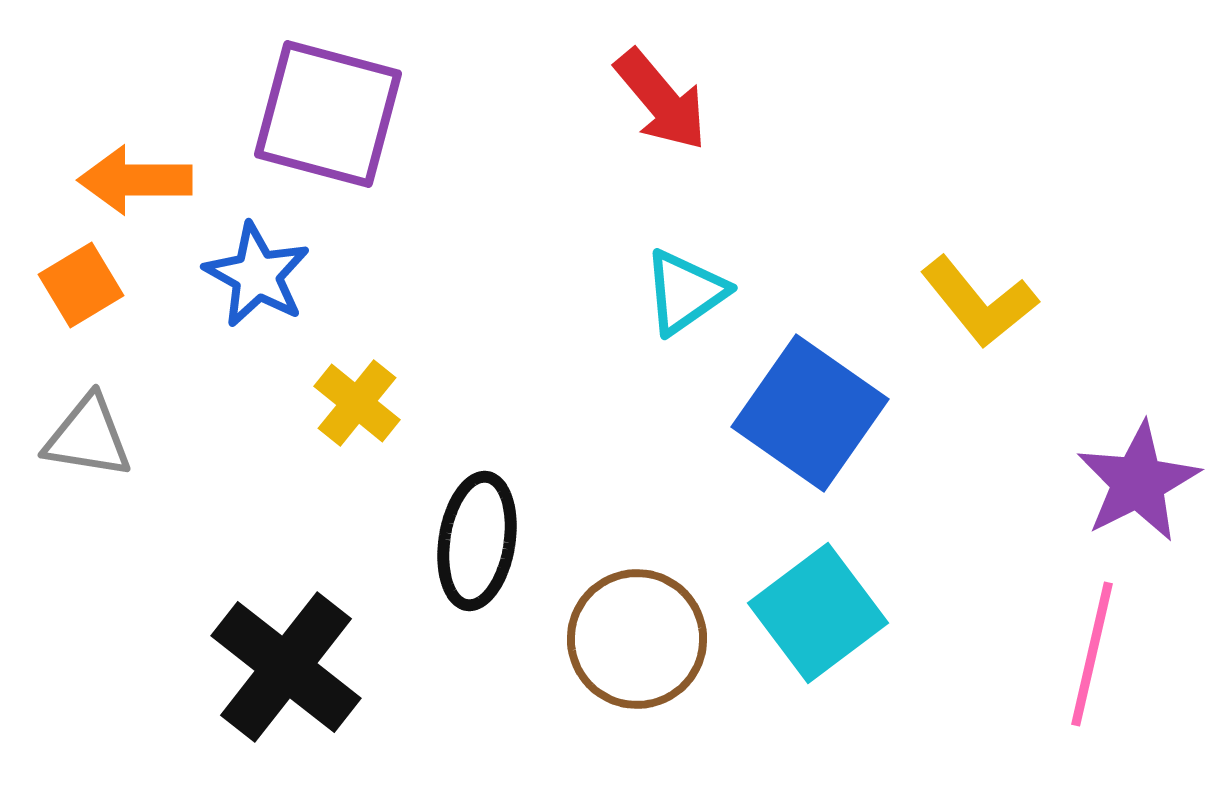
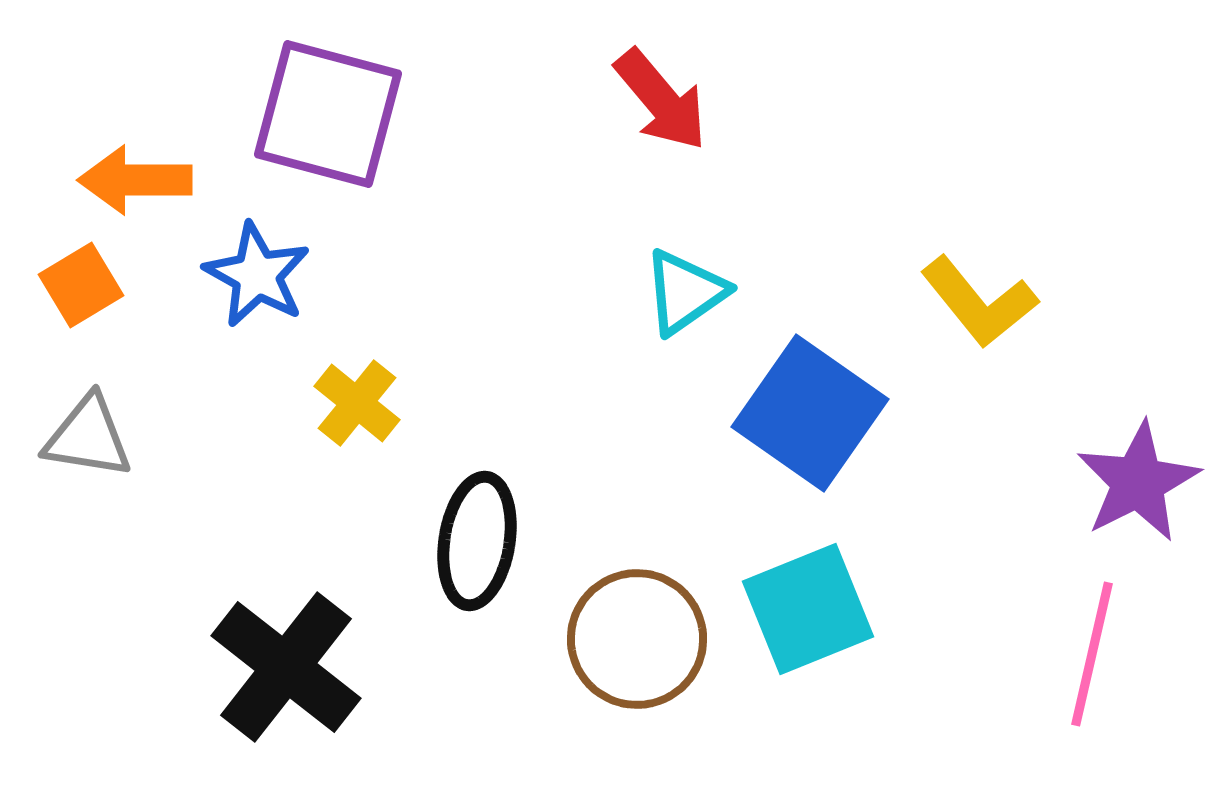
cyan square: moved 10 px left, 4 px up; rotated 15 degrees clockwise
